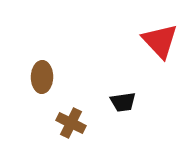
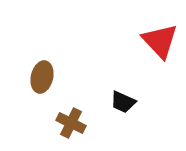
brown ellipse: rotated 12 degrees clockwise
black trapezoid: rotated 32 degrees clockwise
